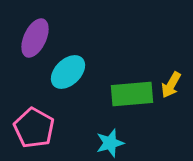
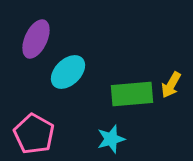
purple ellipse: moved 1 px right, 1 px down
pink pentagon: moved 6 px down
cyan star: moved 1 px right, 4 px up
